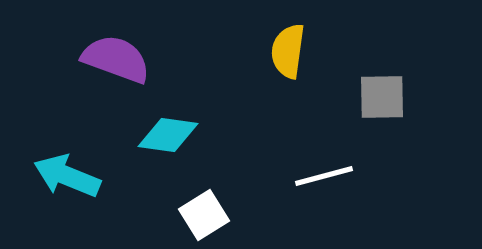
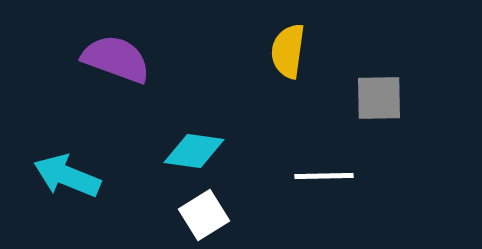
gray square: moved 3 px left, 1 px down
cyan diamond: moved 26 px right, 16 px down
white line: rotated 14 degrees clockwise
